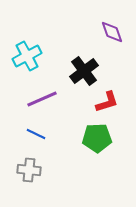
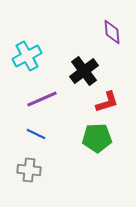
purple diamond: rotated 15 degrees clockwise
